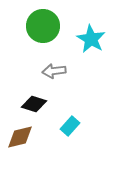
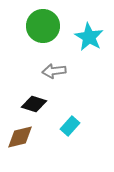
cyan star: moved 2 px left, 2 px up
